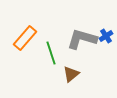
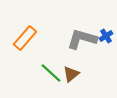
green line: moved 20 px down; rotated 30 degrees counterclockwise
